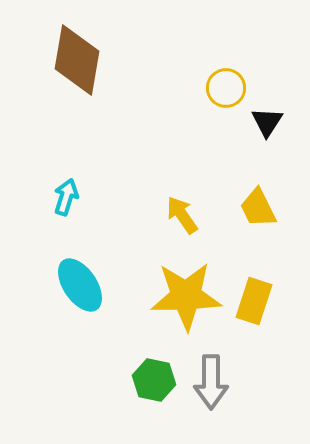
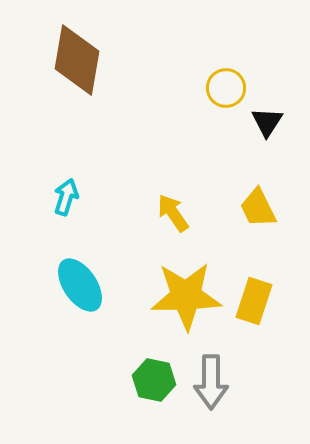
yellow arrow: moved 9 px left, 2 px up
